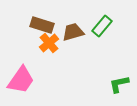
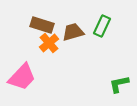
green rectangle: rotated 15 degrees counterclockwise
pink trapezoid: moved 1 px right, 3 px up; rotated 8 degrees clockwise
